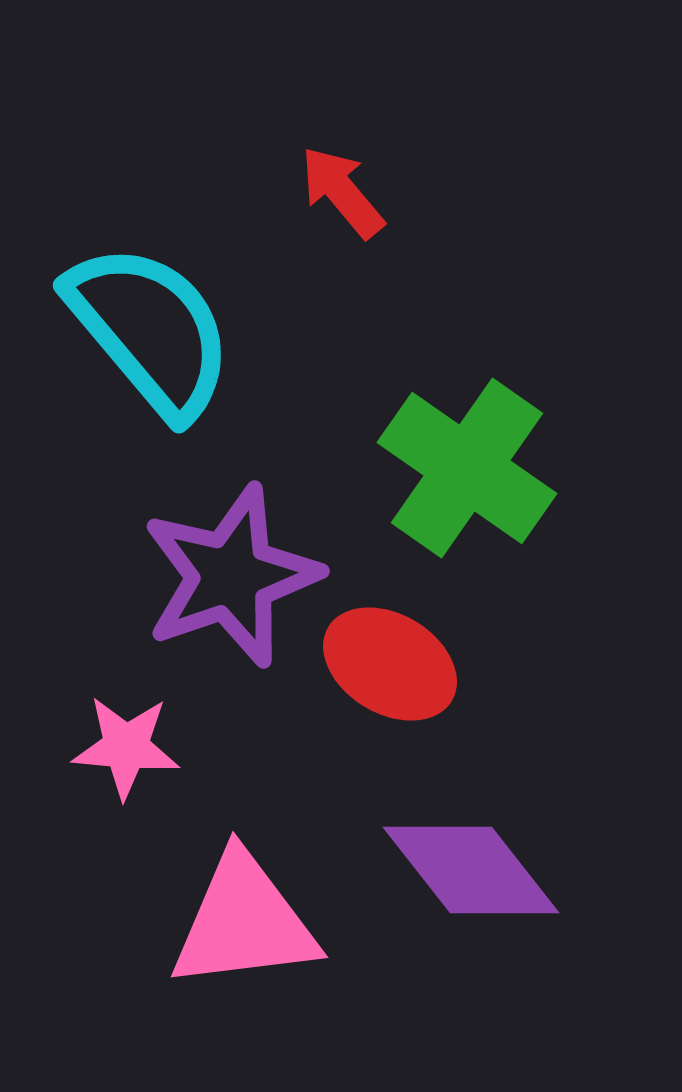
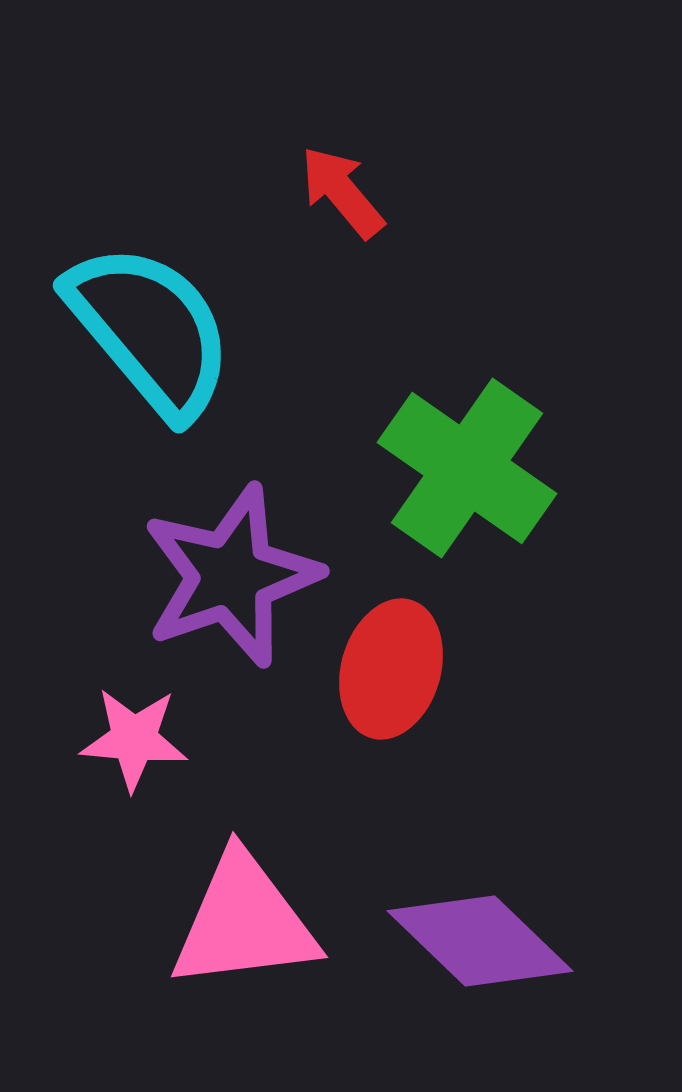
red ellipse: moved 1 px right, 5 px down; rotated 75 degrees clockwise
pink star: moved 8 px right, 8 px up
purple diamond: moved 9 px right, 71 px down; rotated 8 degrees counterclockwise
